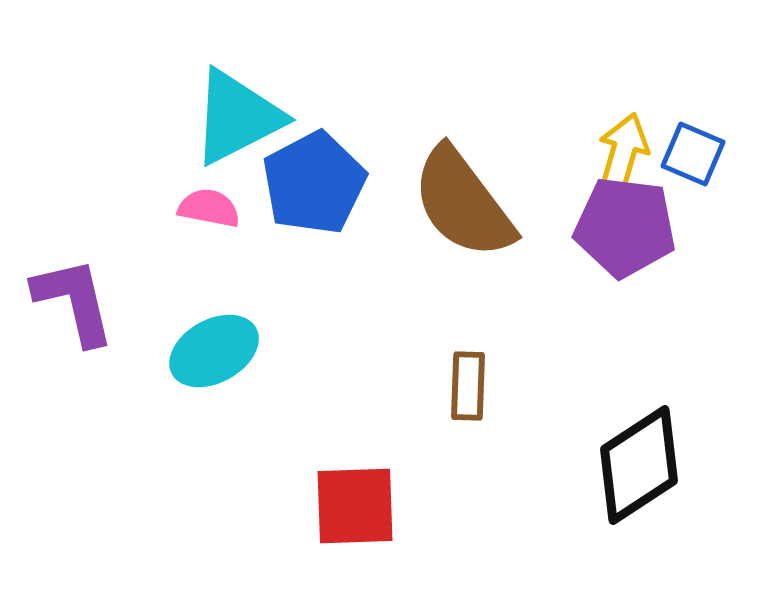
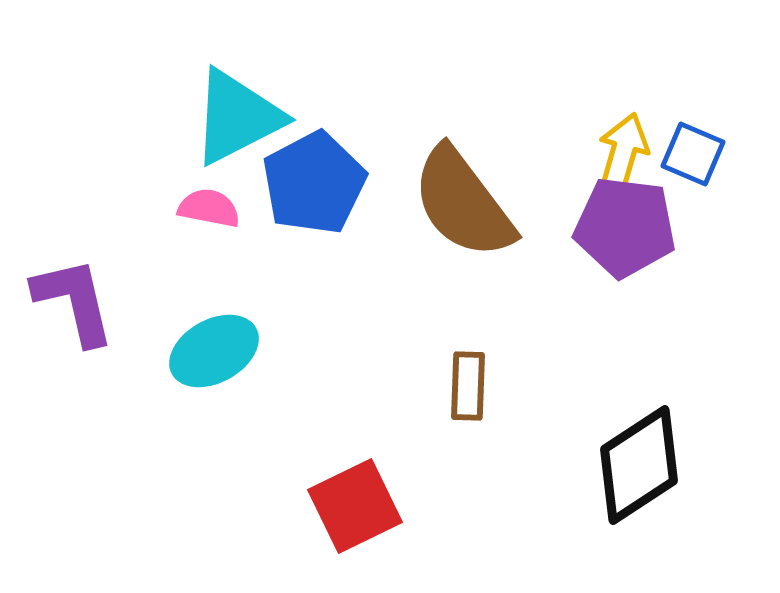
red square: rotated 24 degrees counterclockwise
